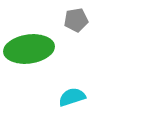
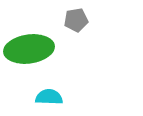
cyan semicircle: moved 23 px left; rotated 20 degrees clockwise
